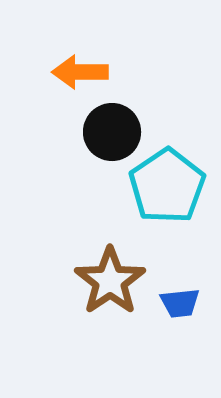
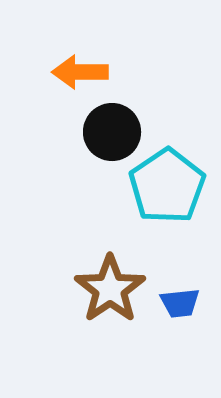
brown star: moved 8 px down
